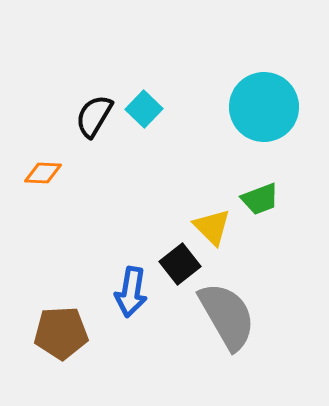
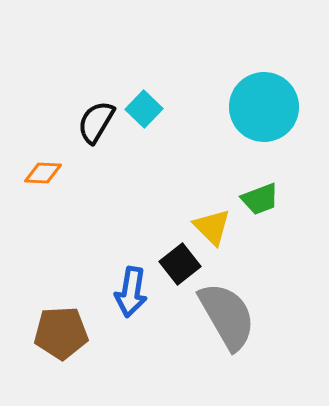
black semicircle: moved 2 px right, 6 px down
